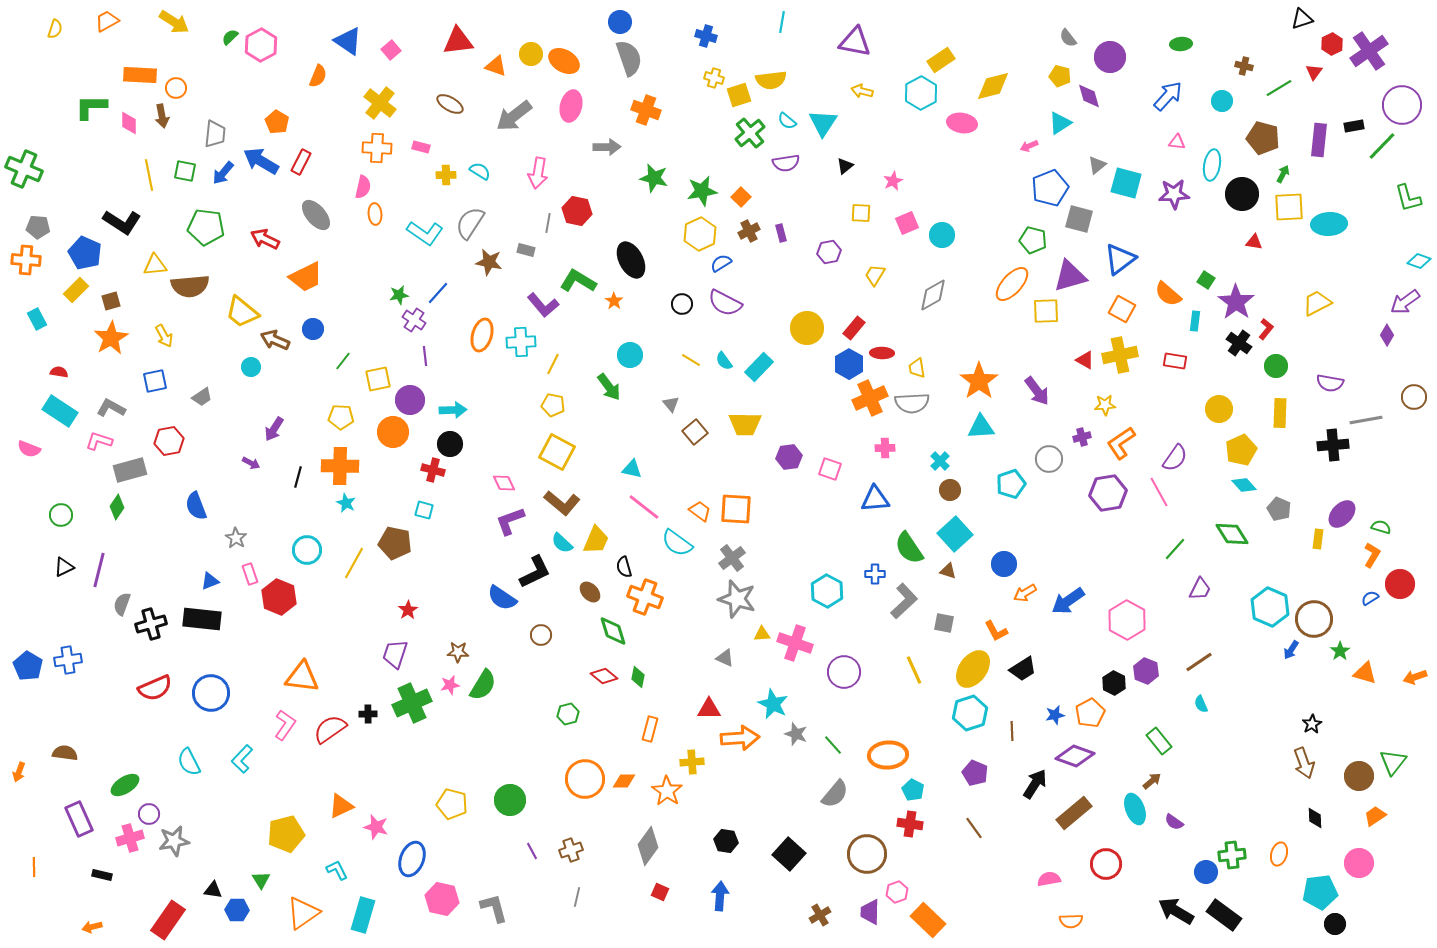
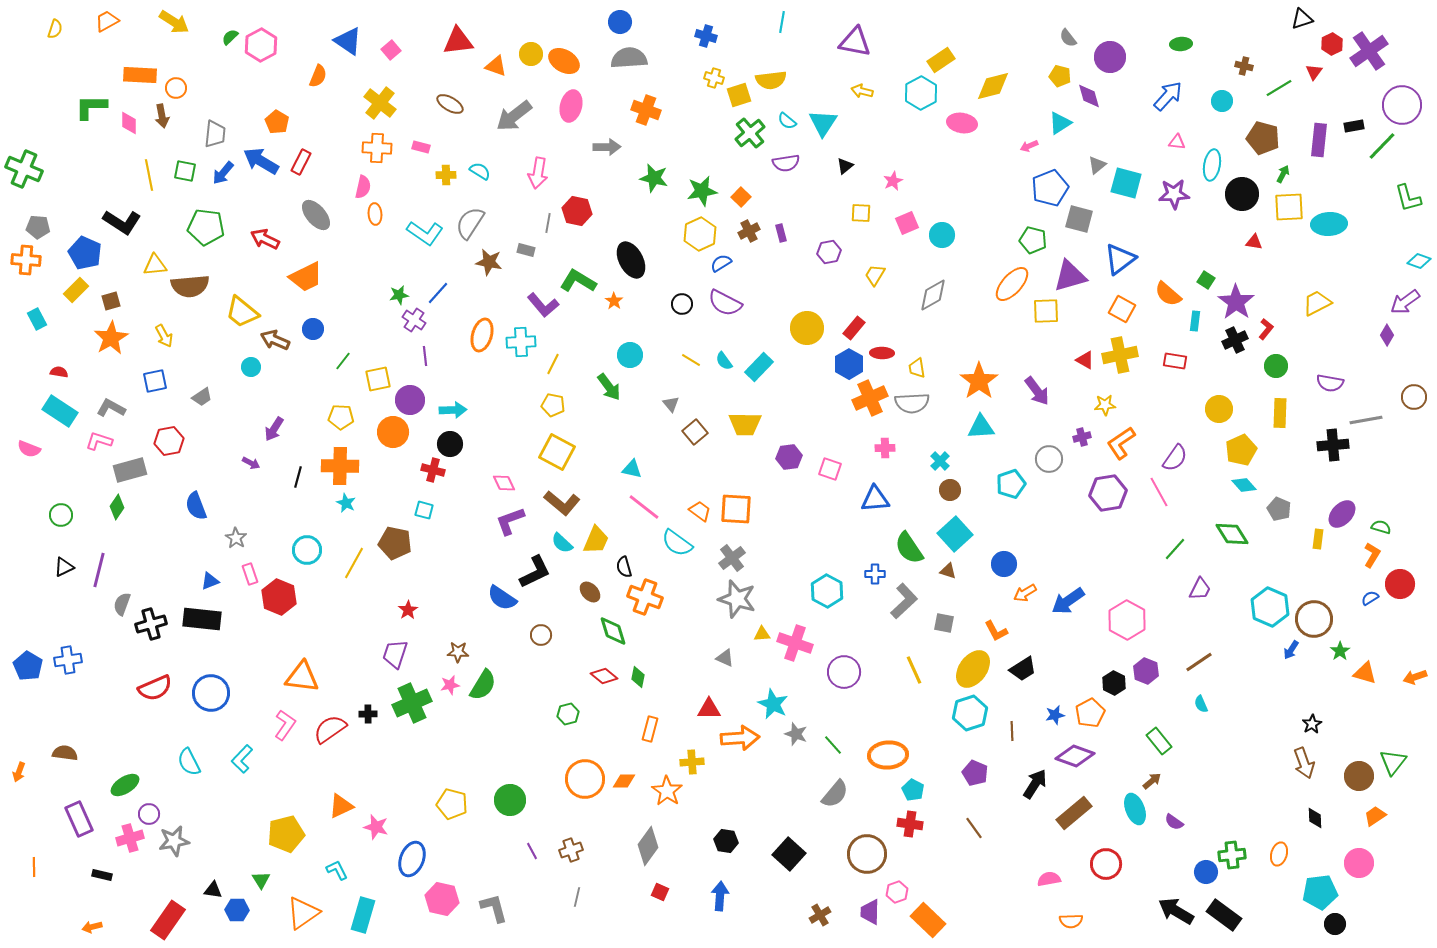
gray semicircle at (629, 58): rotated 75 degrees counterclockwise
black cross at (1239, 343): moved 4 px left, 3 px up; rotated 30 degrees clockwise
